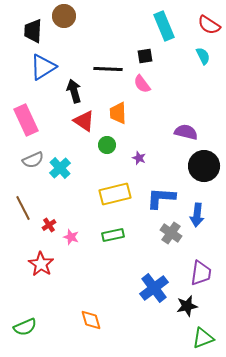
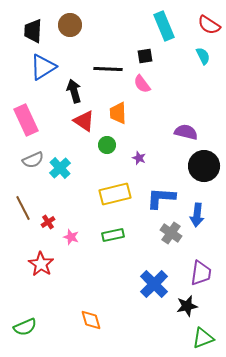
brown circle: moved 6 px right, 9 px down
red cross: moved 1 px left, 3 px up
blue cross: moved 4 px up; rotated 8 degrees counterclockwise
